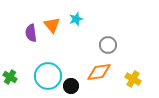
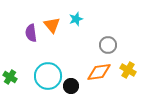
yellow cross: moved 5 px left, 9 px up
